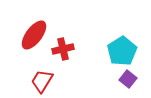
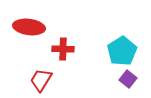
red ellipse: moved 5 px left, 8 px up; rotated 60 degrees clockwise
red cross: rotated 15 degrees clockwise
red trapezoid: moved 1 px left, 1 px up
